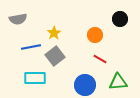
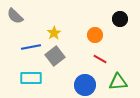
gray semicircle: moved 3 px left, 3 px up; rotated 54 degrees clockwise
cyan rectangle: moved 4 px left
